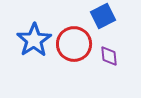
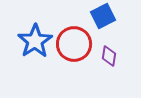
blue star: moved 1 px right, 1 px down
purple diamond: rotated 15 degrees clockwise
